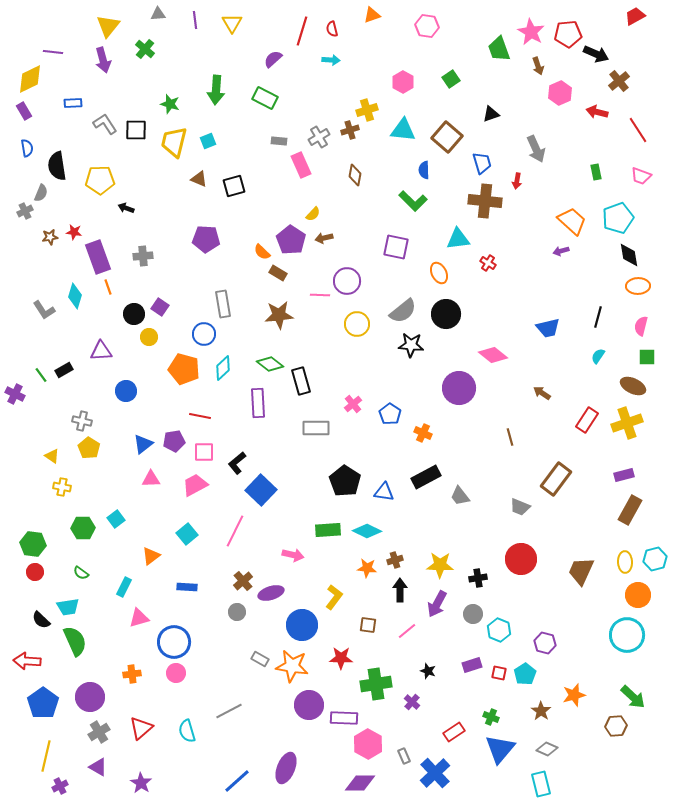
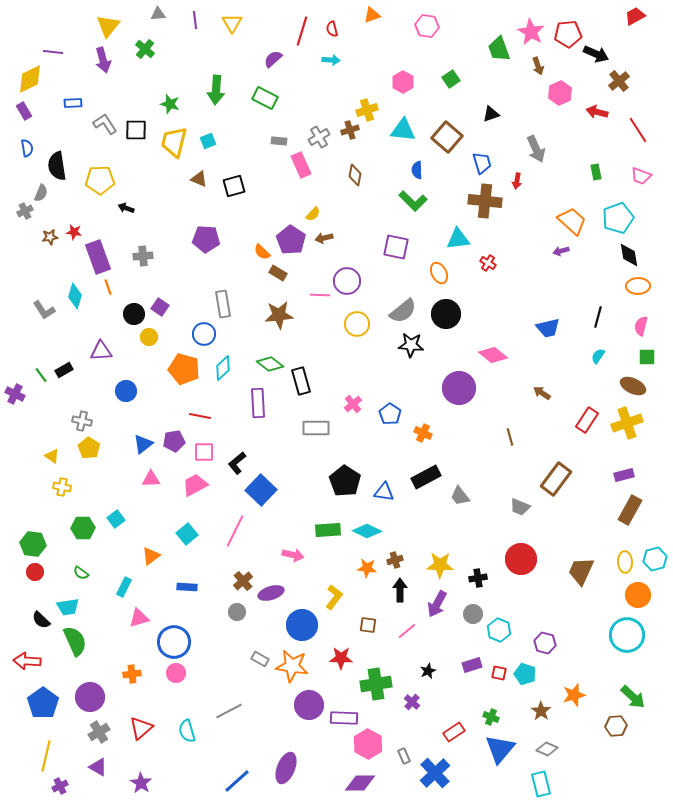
blue semicircle at (424, 170): moved 7 px left
black star at (428, 671): rotated 28 degrees clockwise
cyan pentagon at (525, 674): rotated 20 degrees counterclockwise
